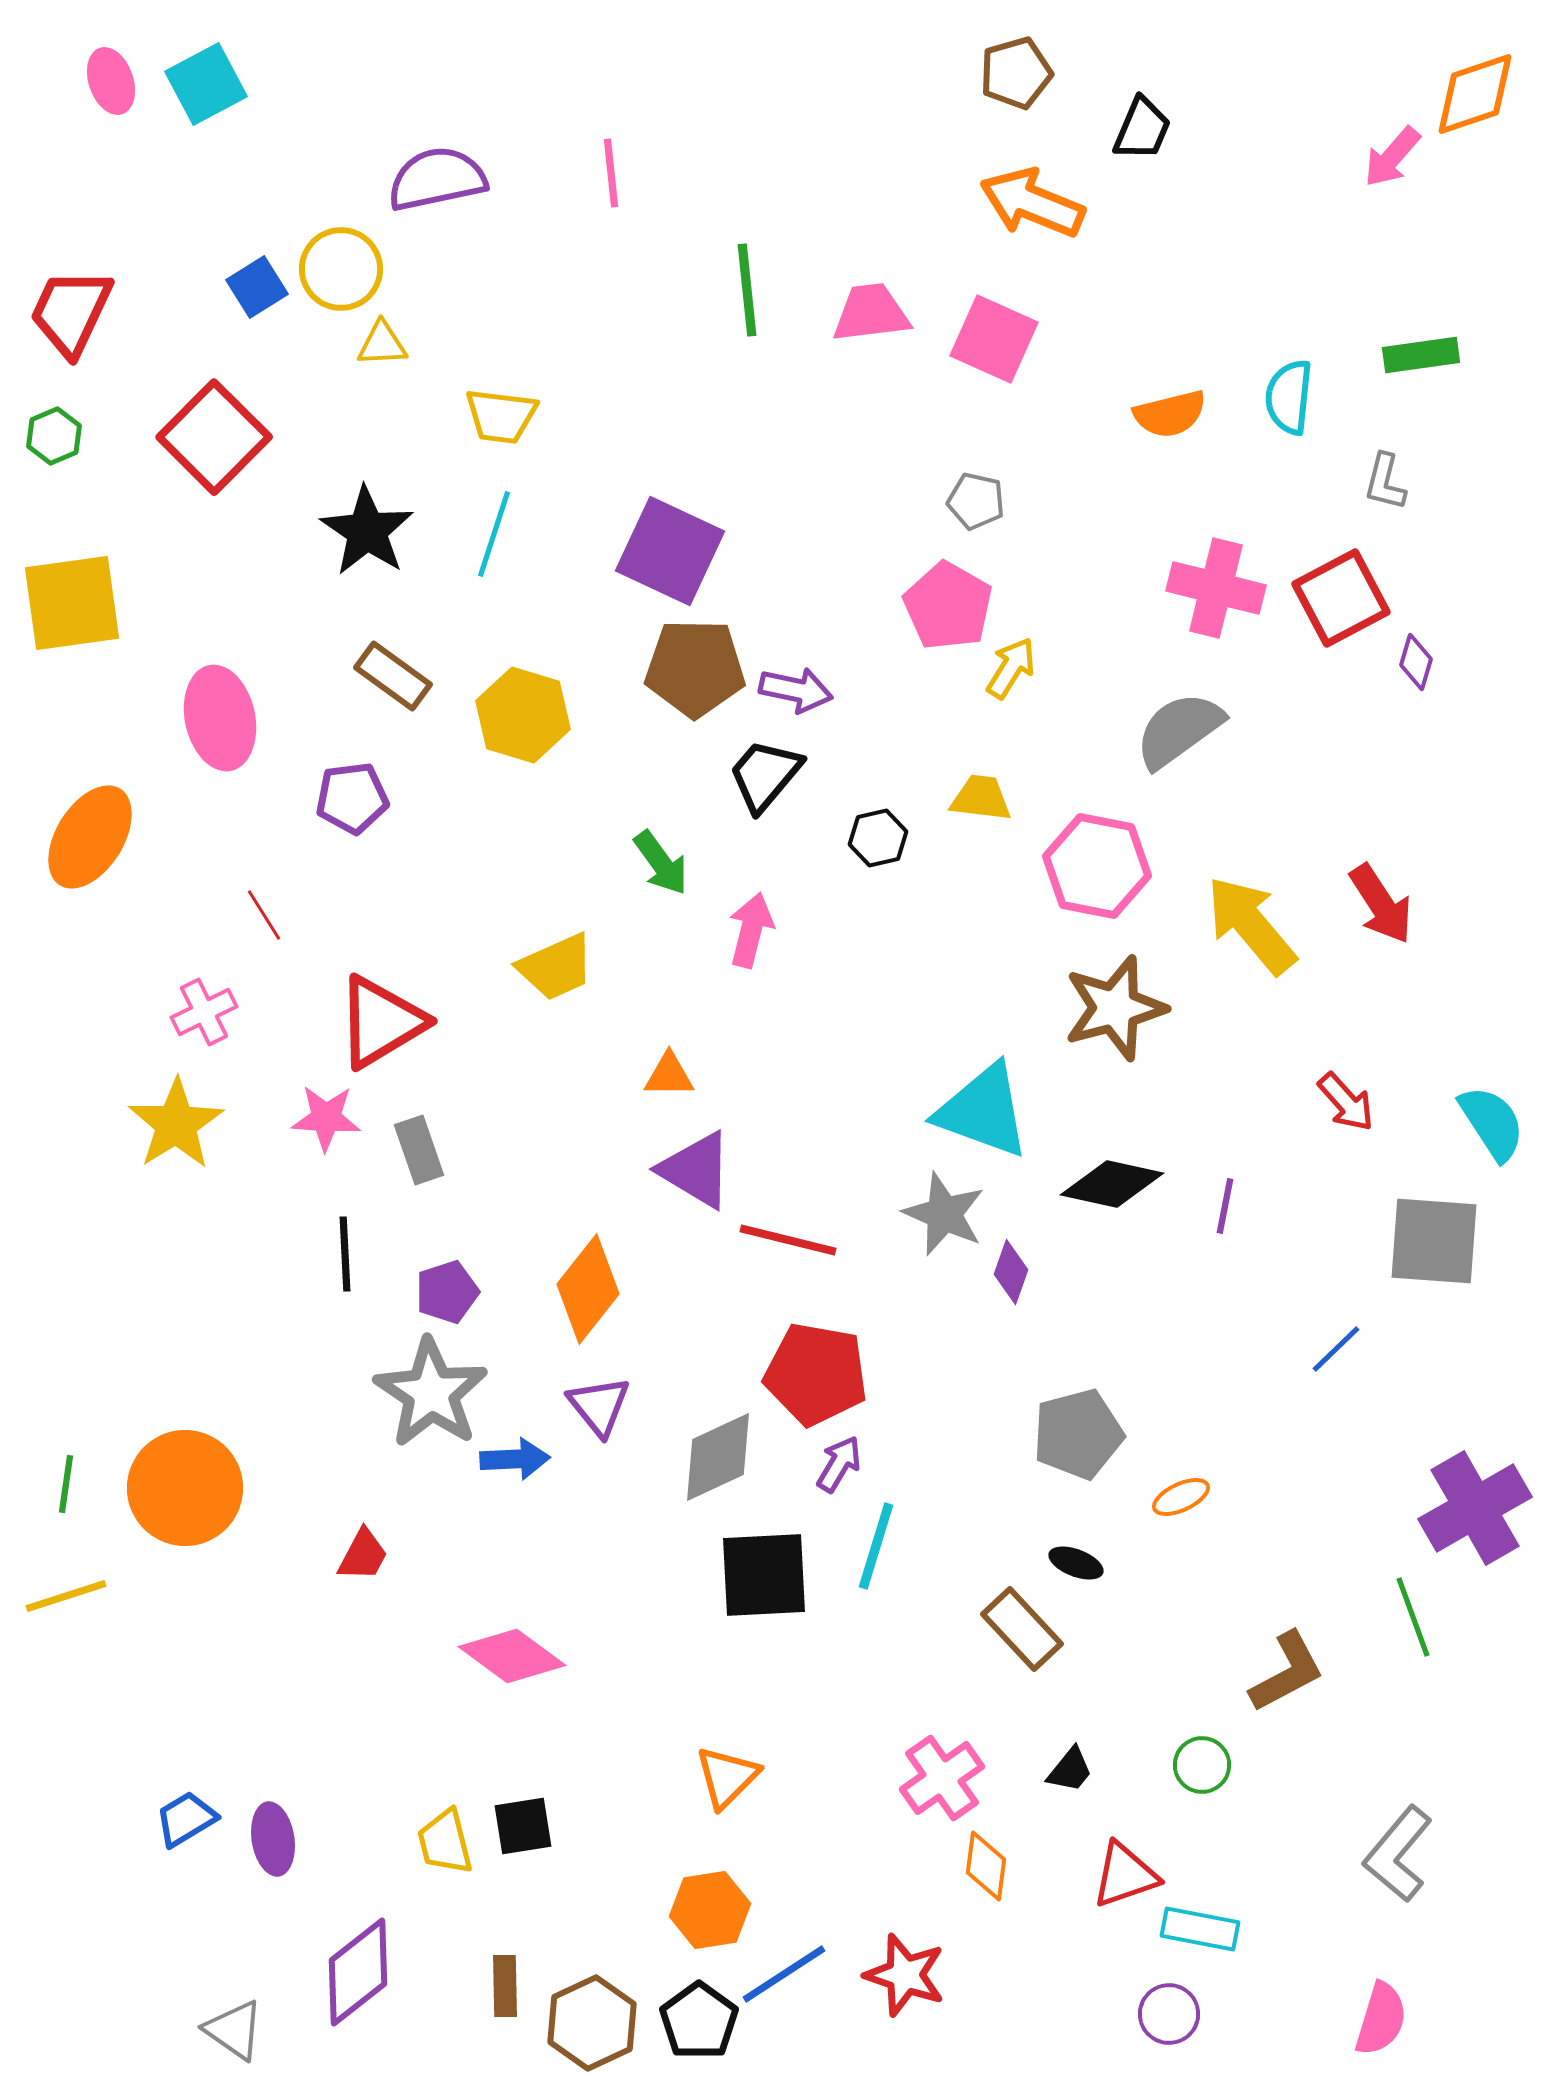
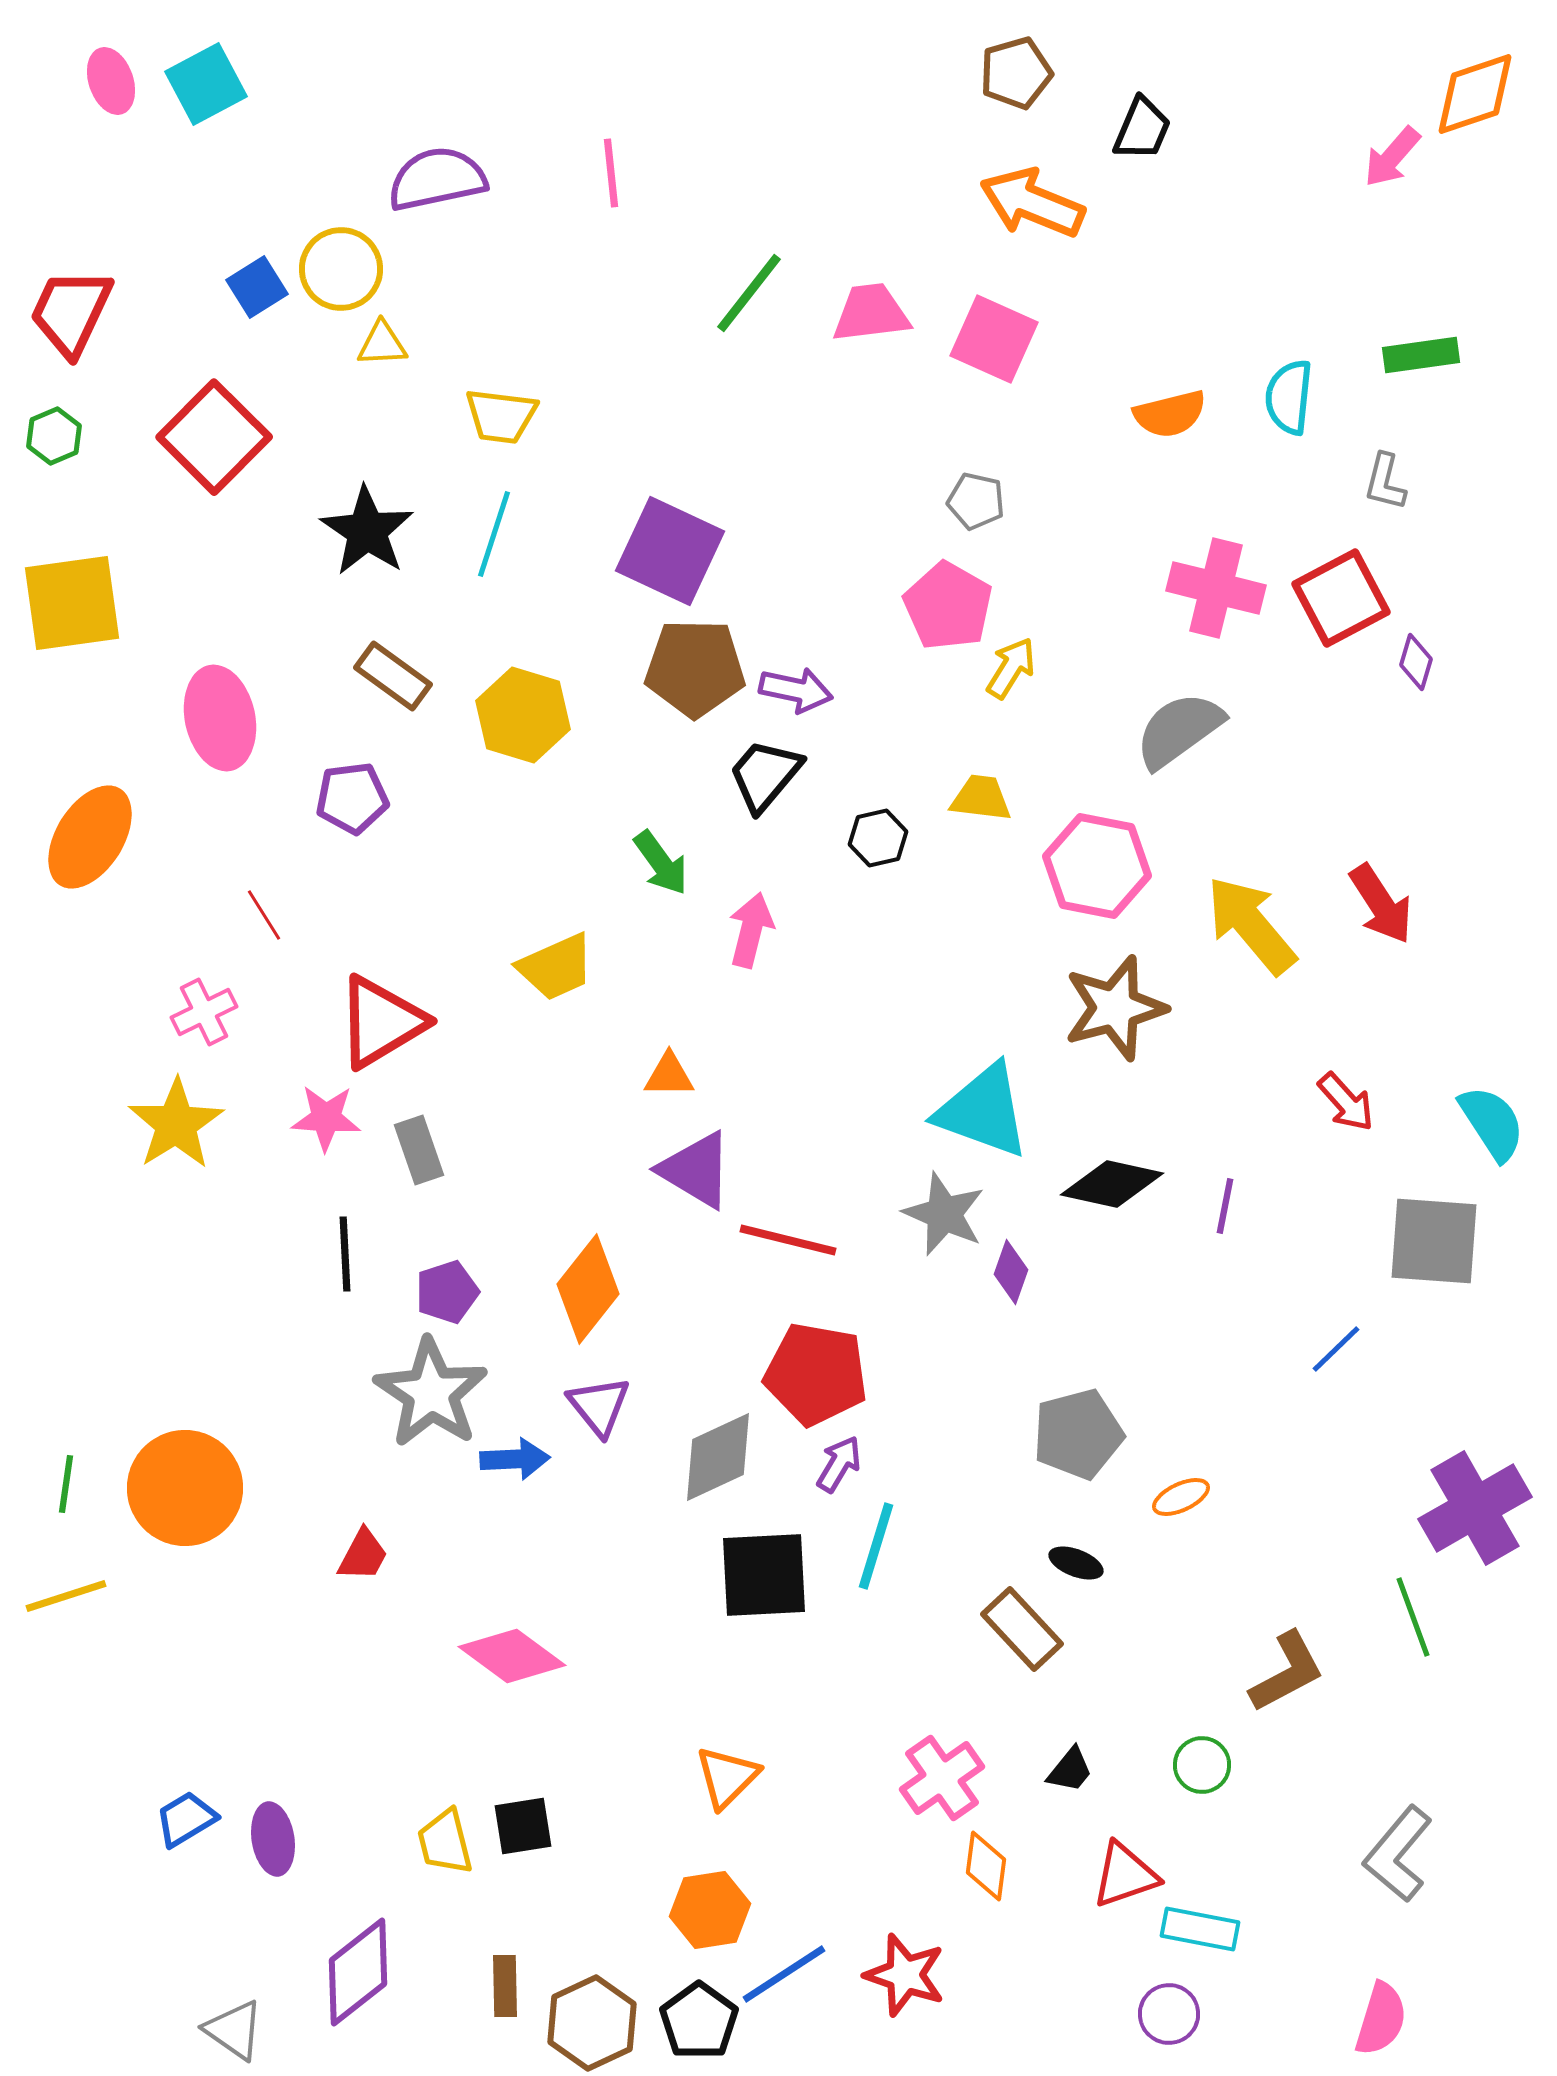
green line at (747, 290): moved 2 px right, 3 px down; rotated 44 degrees clockwise
